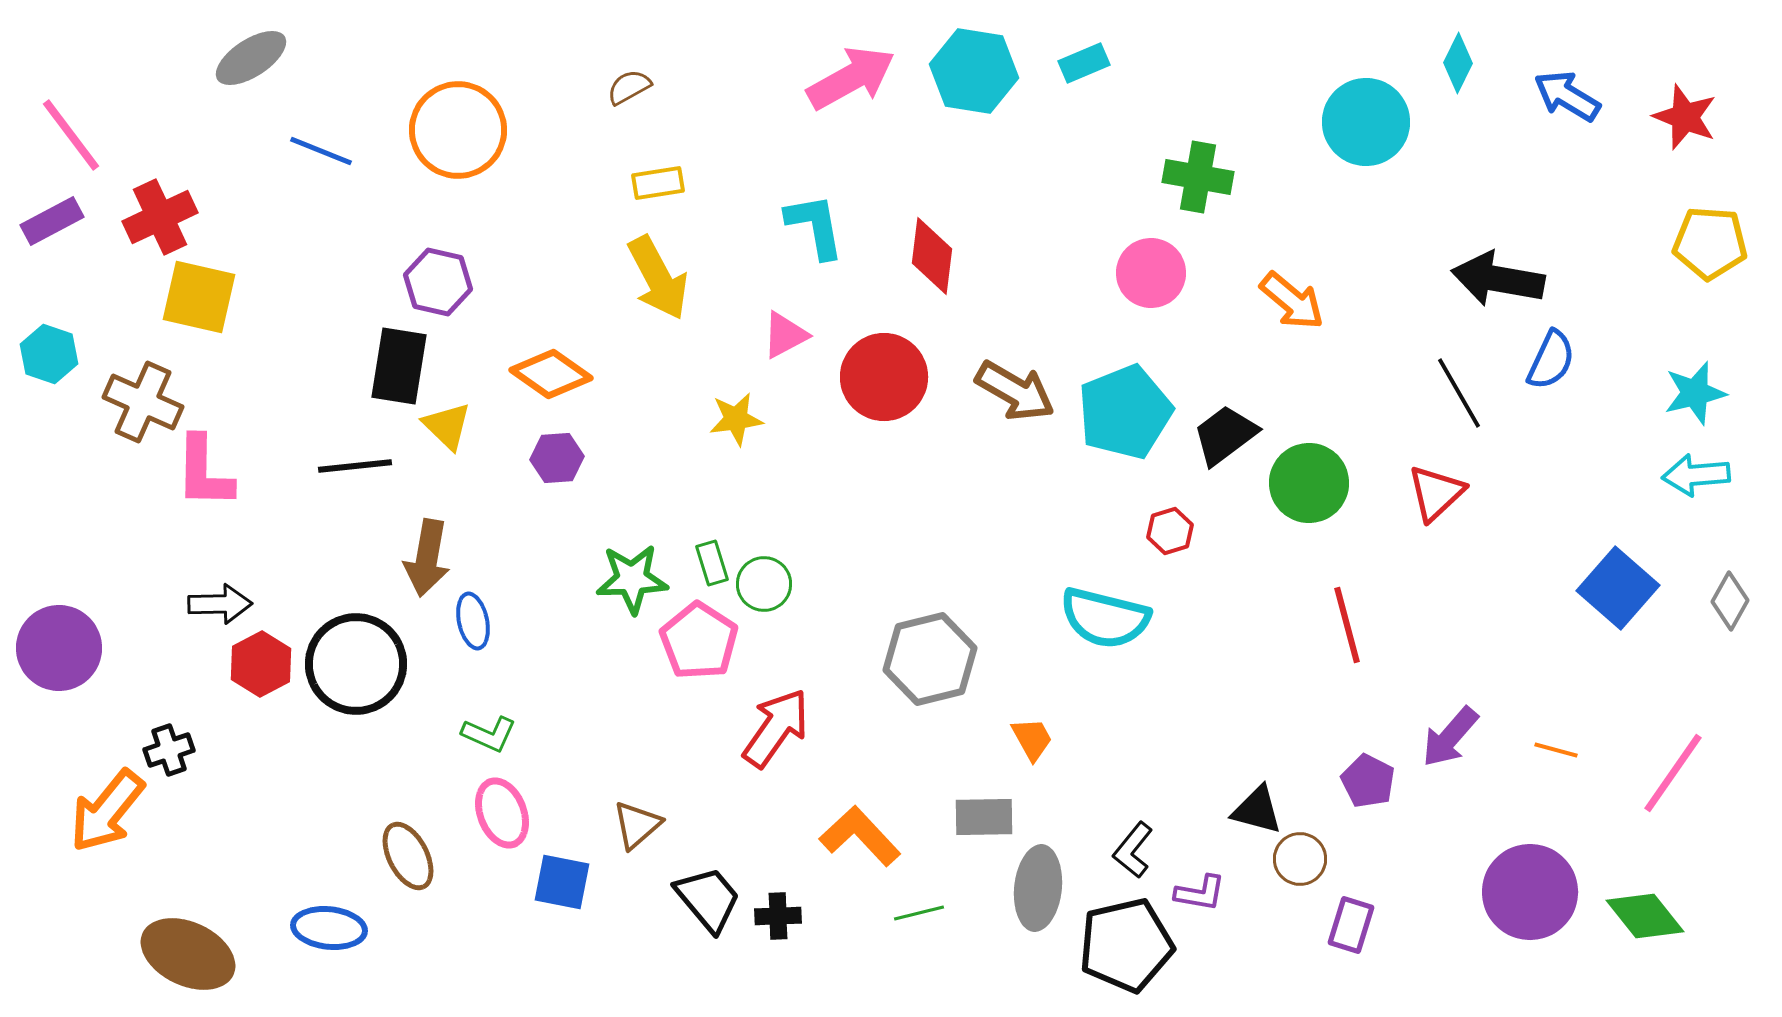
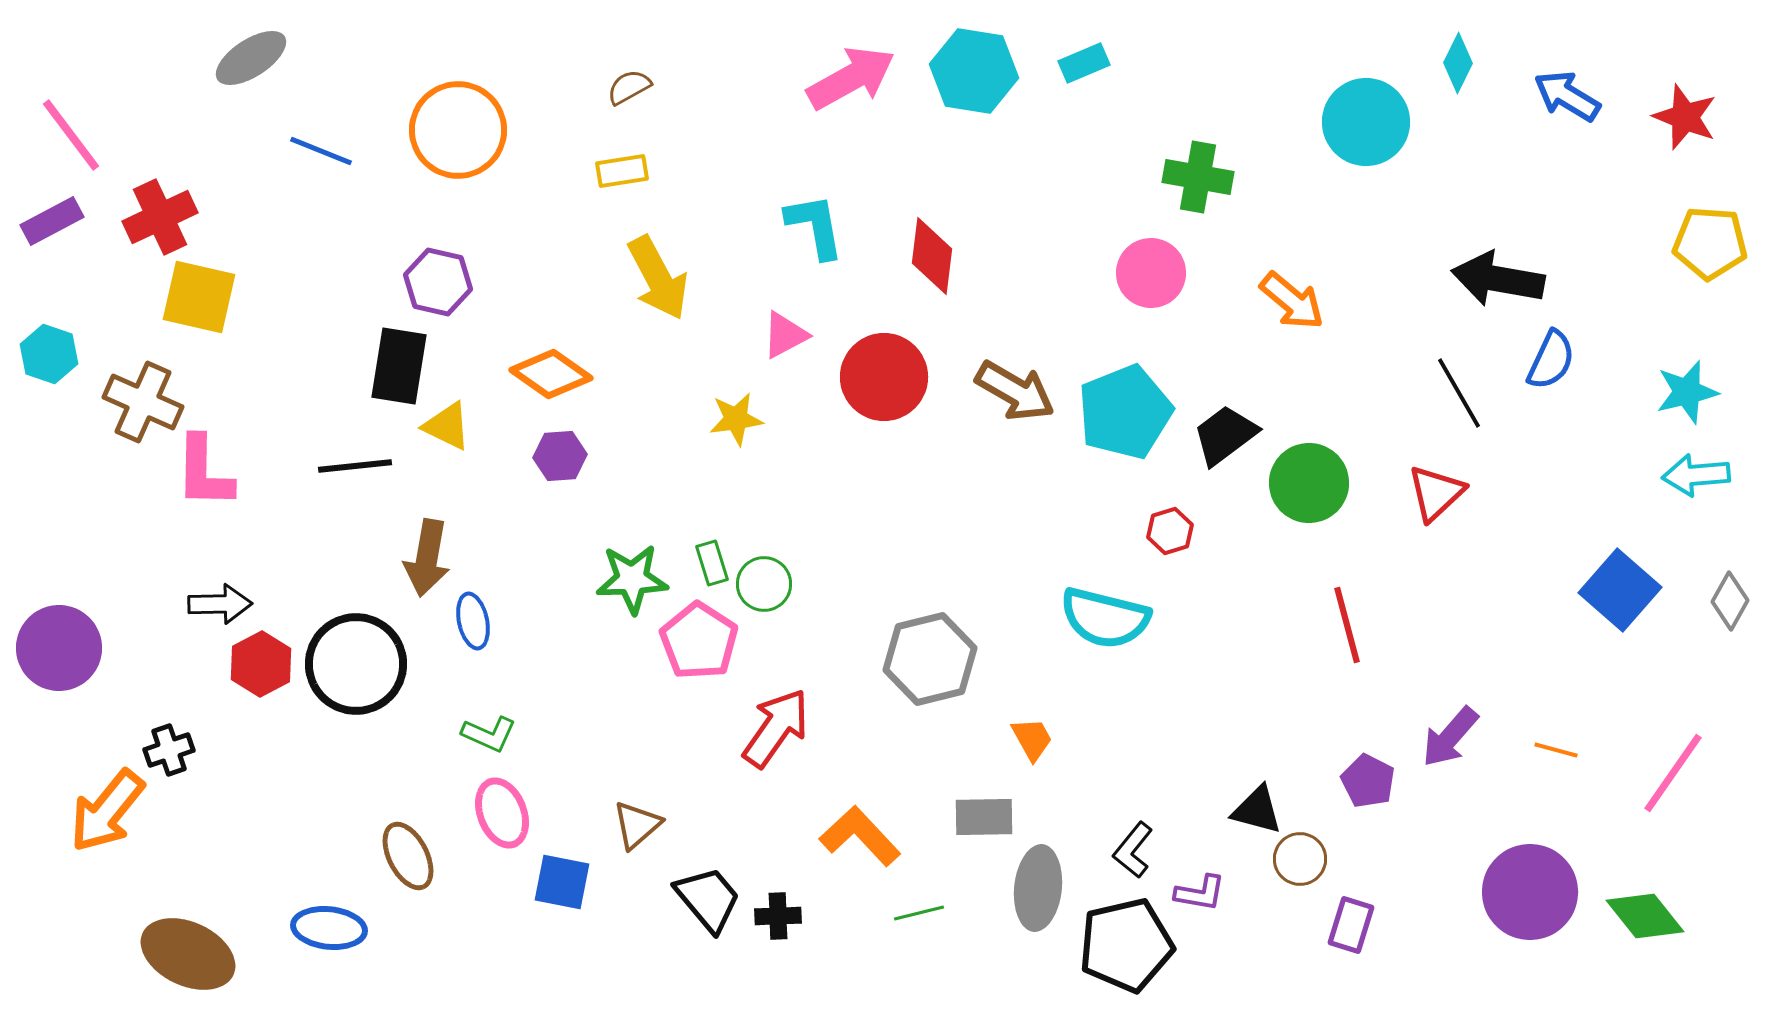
yellow rectangle at (658, 183): moved 36 px left, 12 px up
cyan star at (1695, 393): moved 8 px left, 1 px up
yellow triangle at (447, 426): rotated 18 degrees counterclockwise
purple hexagon at (557, 458): moved 3 px right, 2 px up
blue square at (1618, 588): moved 2 px right, 2 px down
